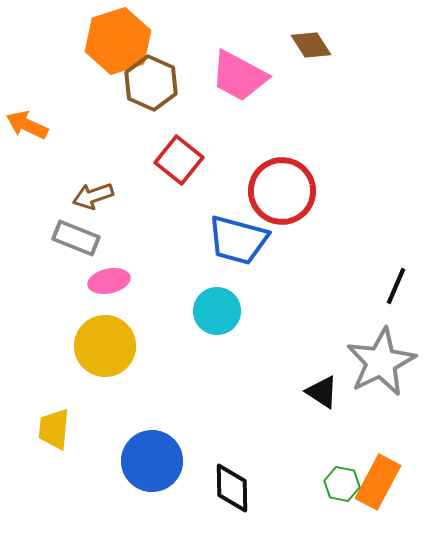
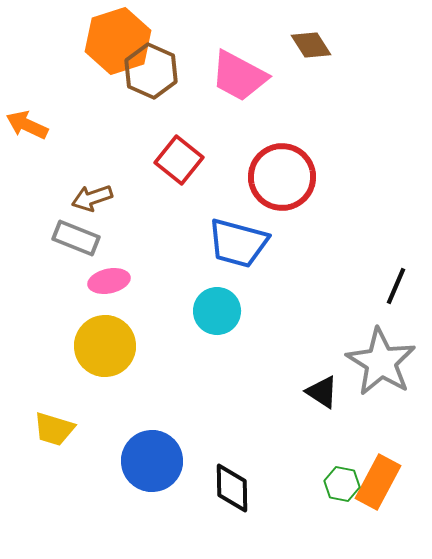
brown hexagon: moved 12 px up
red circle: moved 14 px up
brown arrow: moved 1 px left, 2 px down
blue trapezoid: moved 3 px down
gray star: rotated 14 degrees counterclockwise
yellow trapezoid: rotated 78 degrees counterclockwise
